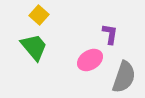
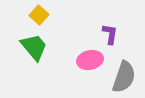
pink ellipse: rotated 20 degrees clockwise
